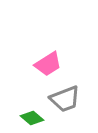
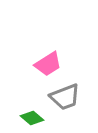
gray trapezoid: moved 2 px up
